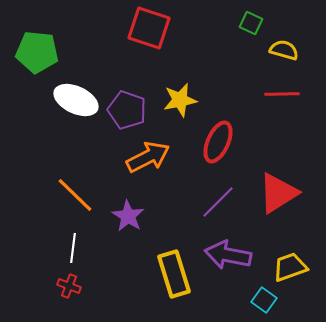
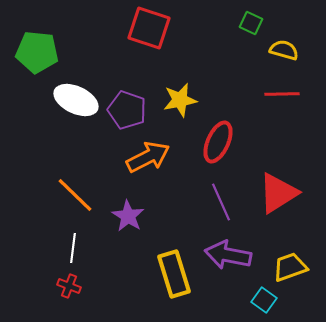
purple line: moved 3 px right; rotated 69 degrees counterclockwise
